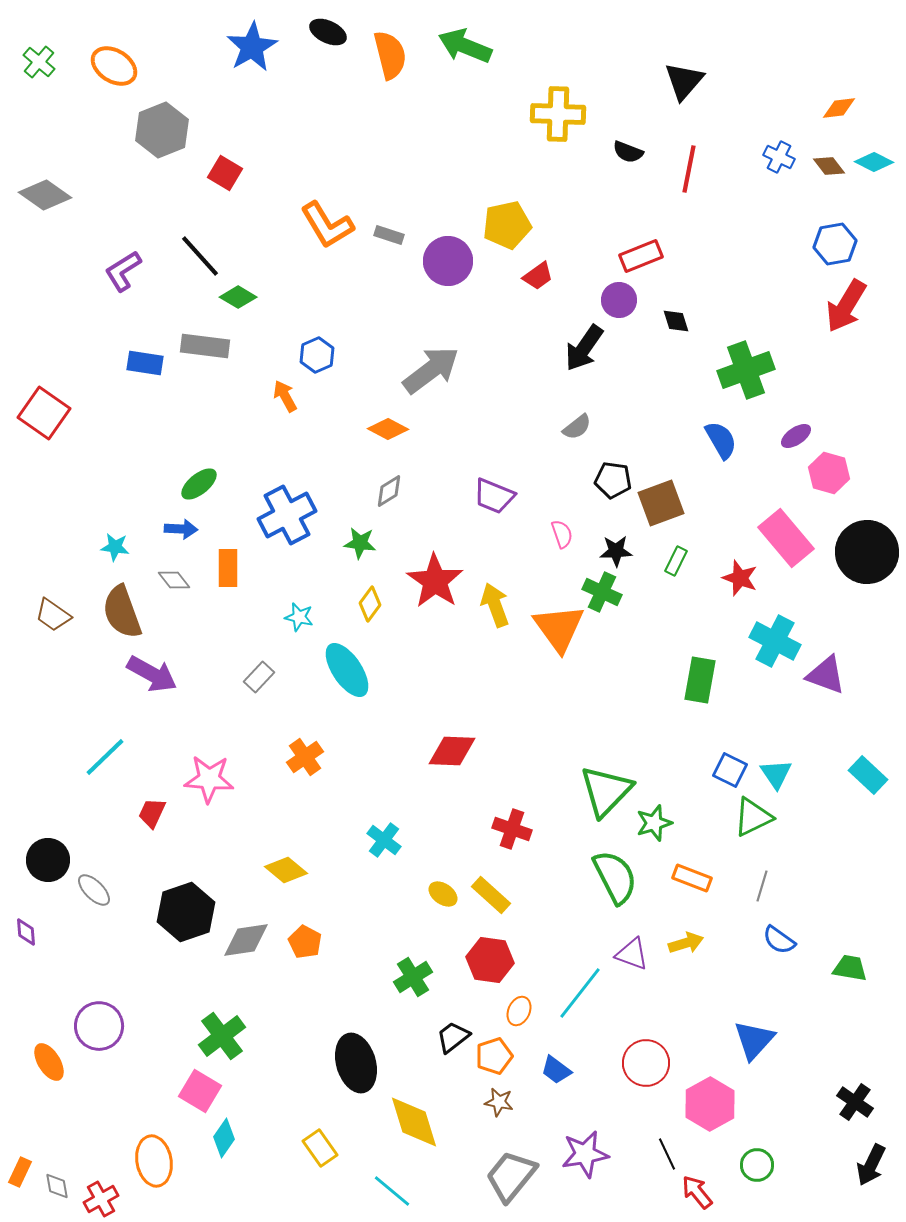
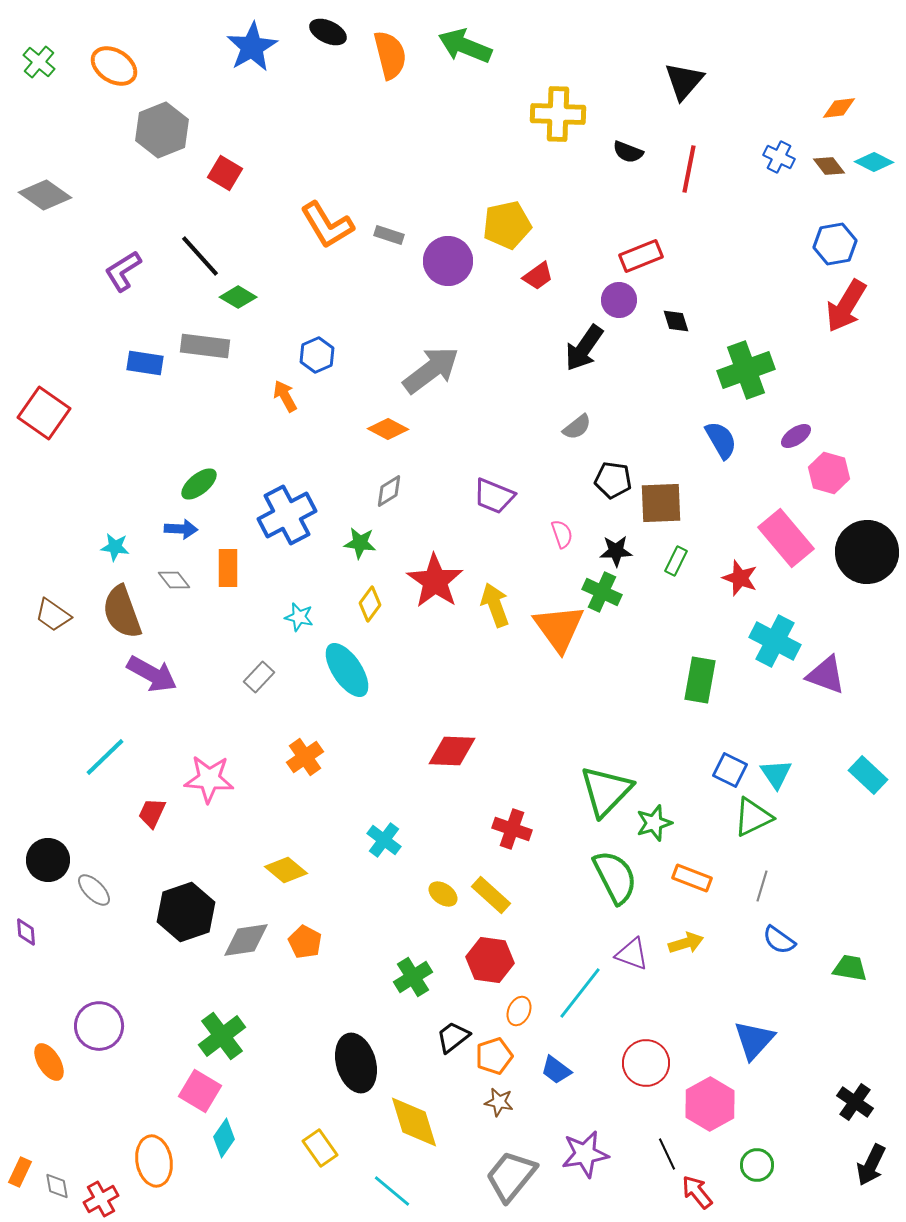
brown square at (661, 503): rotated 18 degrees clockwise
